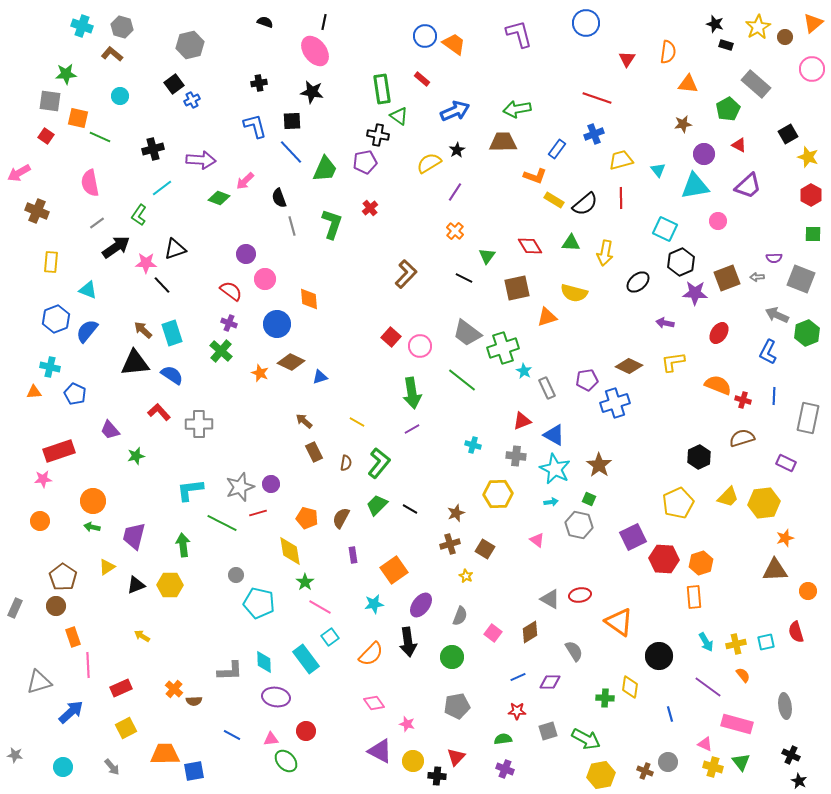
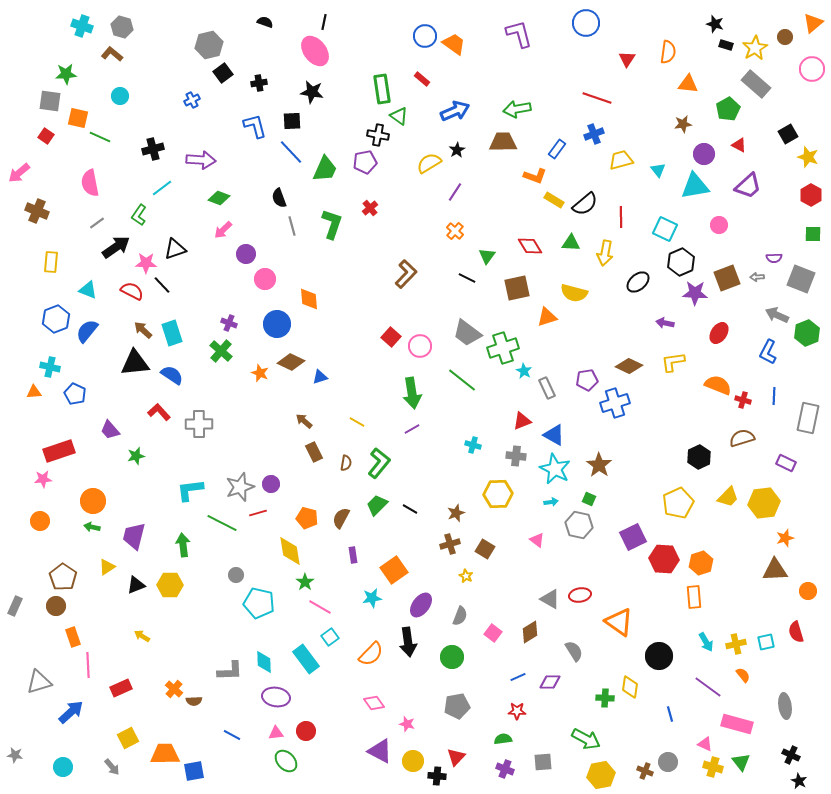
yellow star at (758, 27): moved 3 px left, 21 px down
gray hexagon at (190, 45): moved 19 px right
black square at (174, 84): moved 49 px right, 11 px up
pink arrow at (19, 173): rotated 10 degrees counterclockwise
pink arrow at (245, 181): moved 22 px left, 49 px down
red line at (621, 198): moved 19 px down
pink circle at (718, 221): moved 1 px right, 4 px down
black line at (464, 278): moved 3 px right
red semicircle at (231, 291): moved 99 px left; rotated 10 degrees counterclockwise
cyan star at (374, 604): moved 2 px left, 6 px up
gray rectangle at (15, 608): moved 2 px up
yellow square at (126, 728): moved 2 px right, 10 px down
gray square at (548, 731): moved 5 px left, 31 px down; rotated 12 degrees clockwise
pink triangle at (271, 739): moved 5 px right, 6 px up
